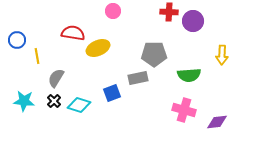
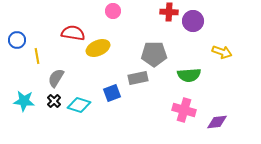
yellow arrow: moved 3 px up; rotated 72 degrees counterclockwise
